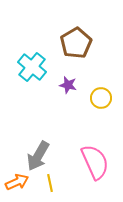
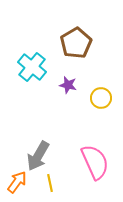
orange arrow: rotated 30 degrees counterclockwise
